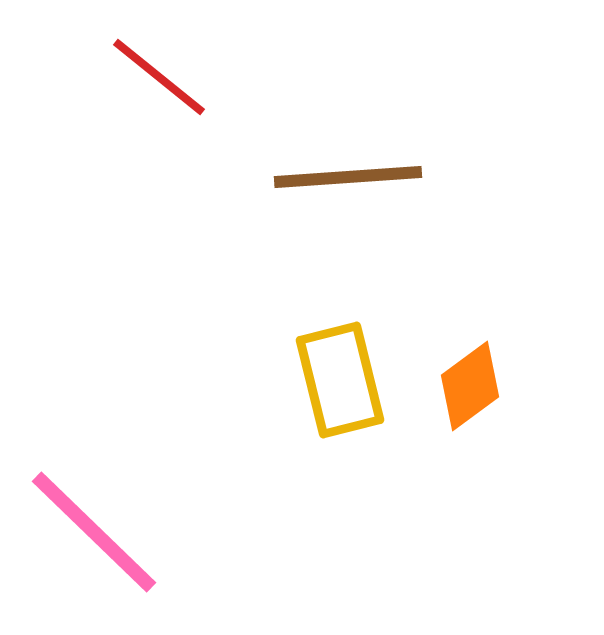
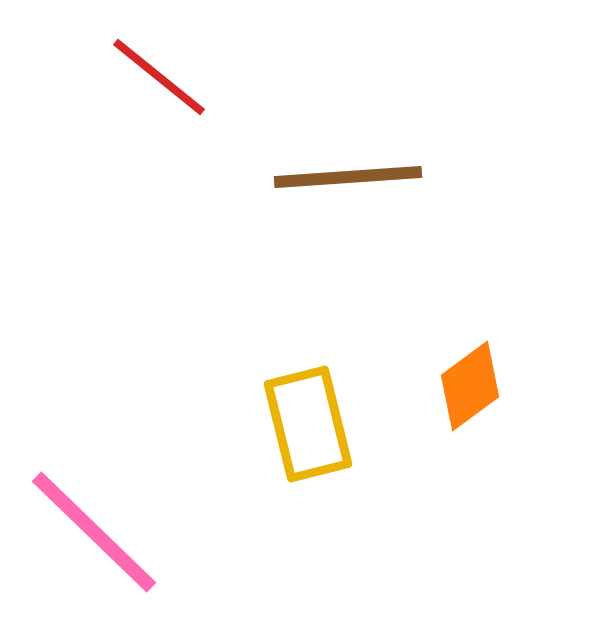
yellow rectangle: moved 32 px left, 44 px down
